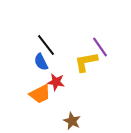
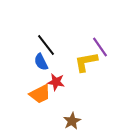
brown star: rotated 18 degrees clockwise
